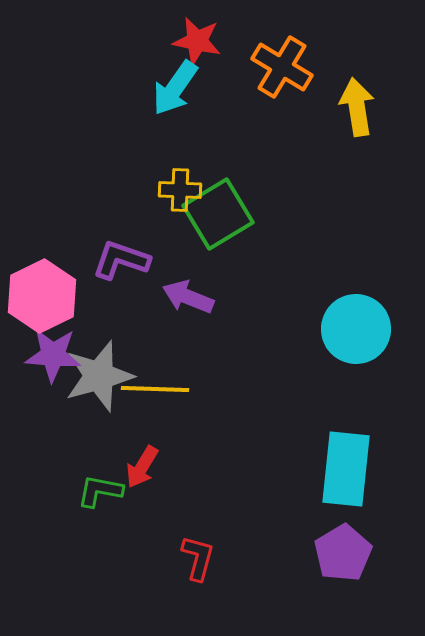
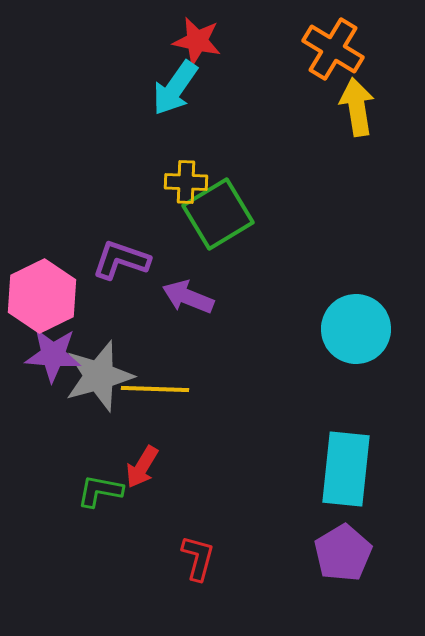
orange cross: moved 51 px right, 18 px up
yellow cross: moved 6 px right, 8 px up
